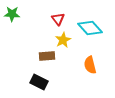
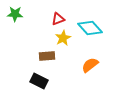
green star: moved 3 px right
red triangle: rotated 48 degrees clockwise
yellow star: moved 2 px up
orange semicircle: rotated 66 degrees clockwise
black rectangle: moved 1 px up
